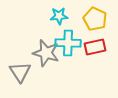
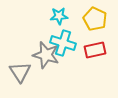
cyan cross: moved 5 px left; rotated 15 degrees clockwise
red rectangle: moved 3 px down
gray star: moved 2 px down
